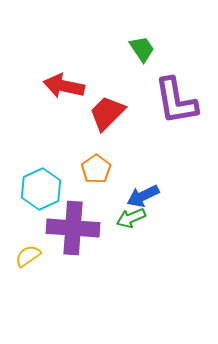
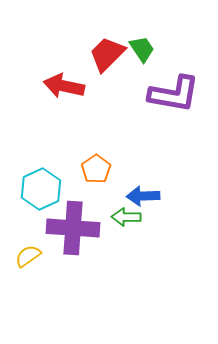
purple L-shape: moved 2 px left, 7 px up; rotated 70 degrees counterclockwise
red trapezoid: moved 59 px up
blue arrow: rotated 24 degrees clockwise
green arrow: moved 5 px left, 1 px up; rotated 24 degrees clockwise
